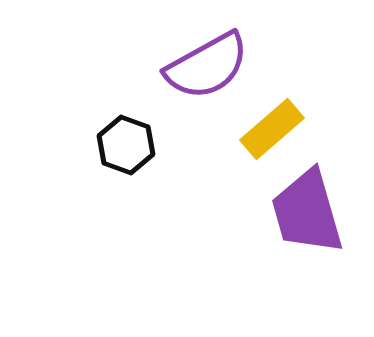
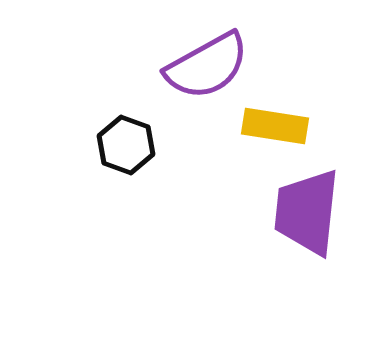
yellow rectangle: moved 3 px right, 3 px up; rotated 50 degrees clockwise
purple trapezoid: rotated 22 degrees clockwise
